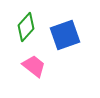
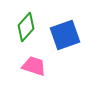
pink trapezoid: rotated 20 degrees counterclockwise
